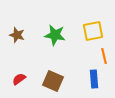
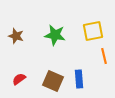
brown star: moved 1 px left, 1 px down
blue rectangle: moved 15 px left
